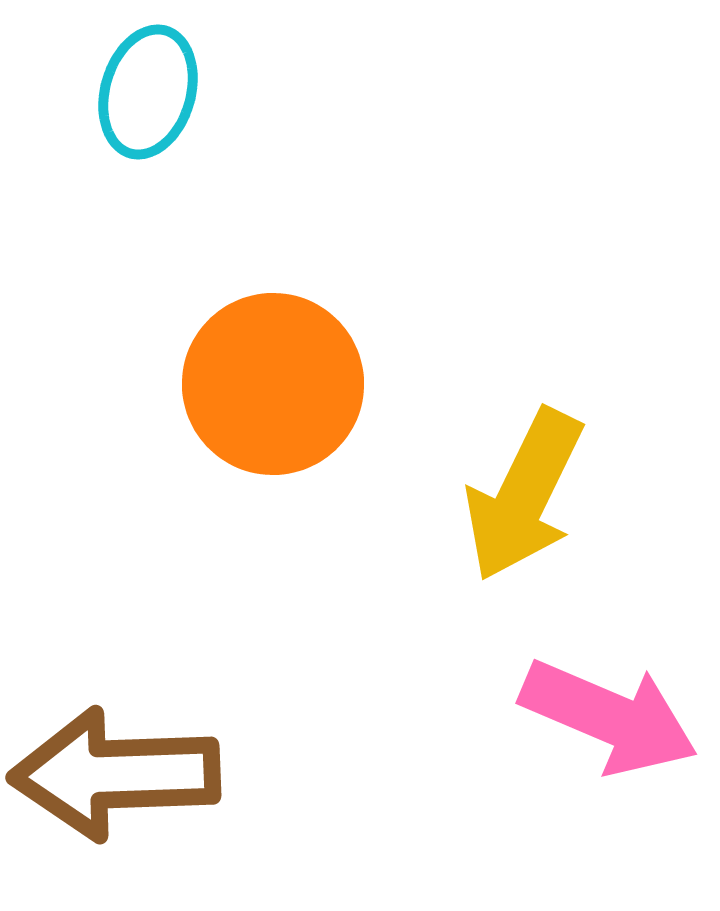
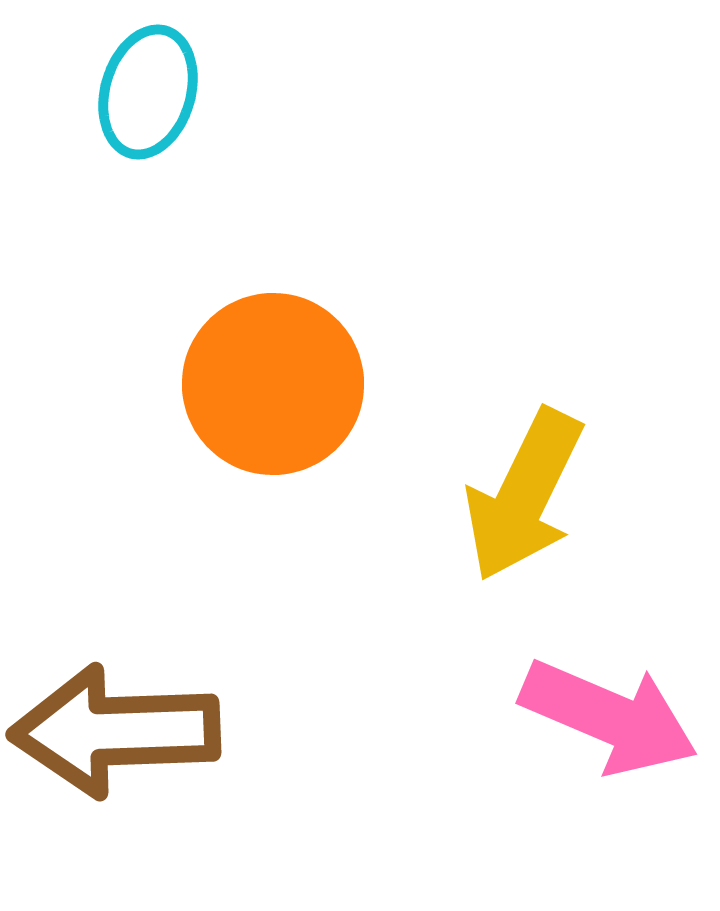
brown arrow: moved 43 px up
